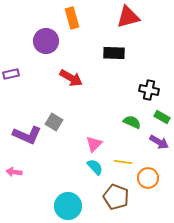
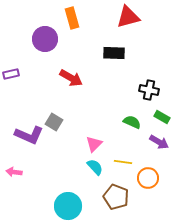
purple circle: moved 1 px left, 2 px up
purple L-shape: moved 2 px right
